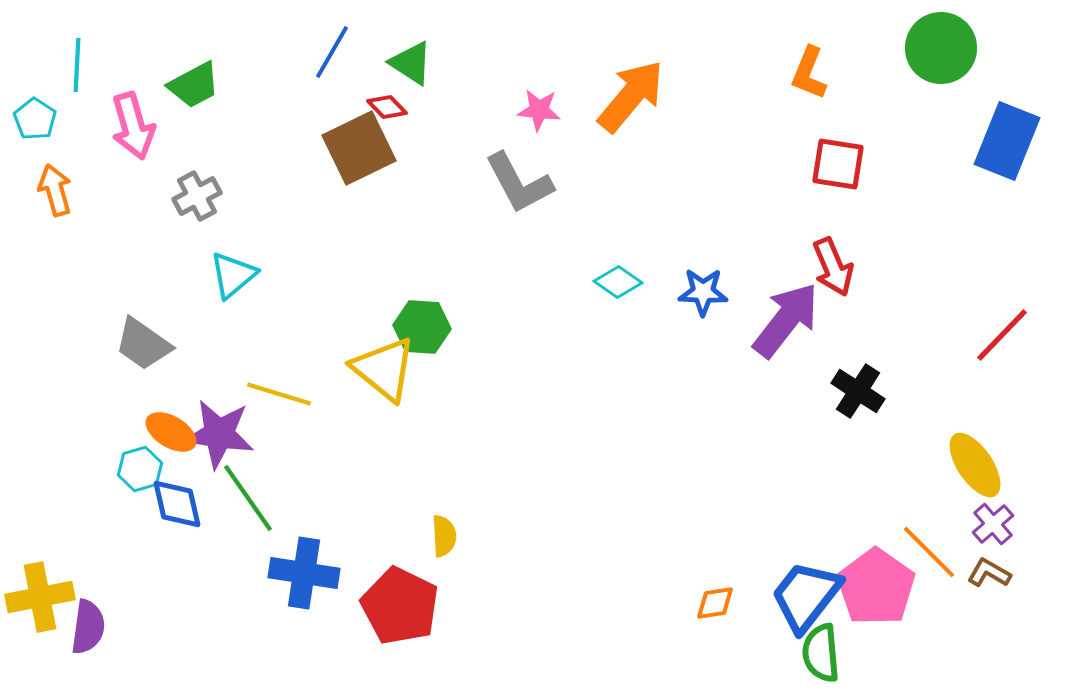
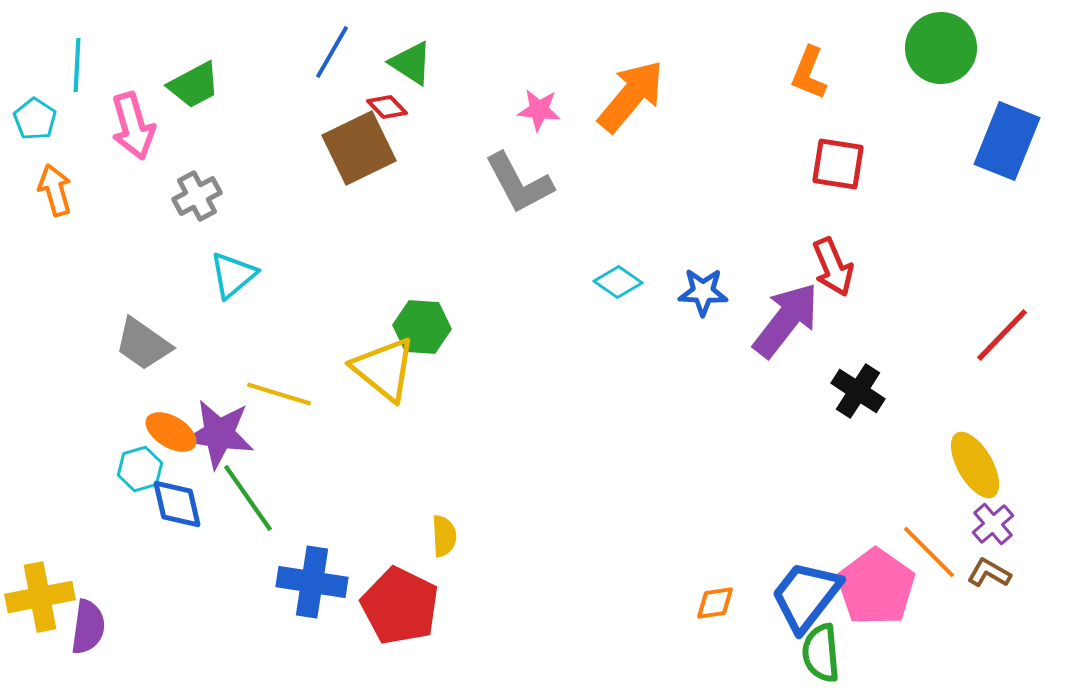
yellow ellipse at (975, 465): rotated 4 degrees clockwise
blue cross at (304, 573): moved 8 px right, 9 px down
